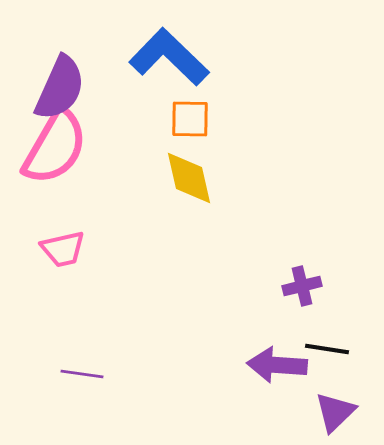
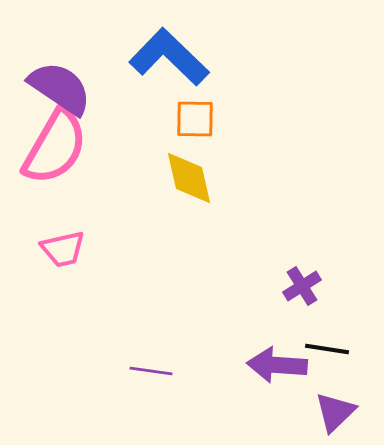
purple semicircle: rotated 80 degrees counterclockwise
orange square: moved 5 px right
purple cross: rotated 18 degrees counterclockwise
purple line: moved 69 px right, 3 px up
